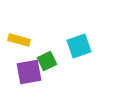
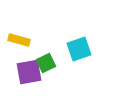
cyan square: moved 3 px down
green square: moved 1 px left, 2 px down
